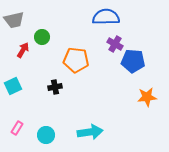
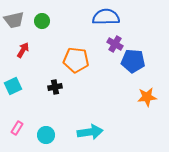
green circle: moved 16 px up
